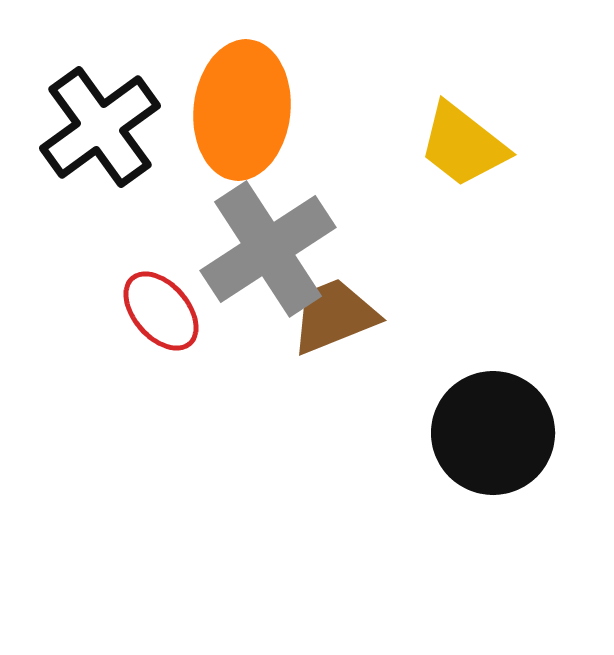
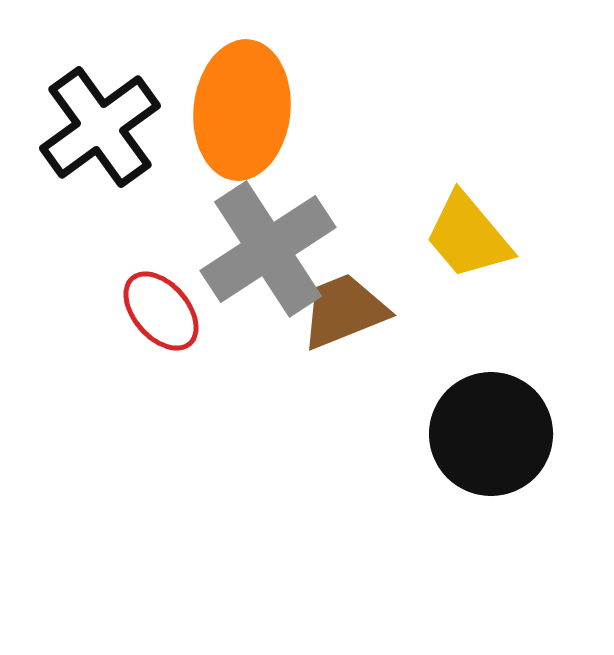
yellow trapezoid: moved 5 px right, 91 px down; rotated 12 degrees clockwise
brown trapezoid: moved 10 px right, 5 px up
black circle: moved 2 px left, 1 px down
